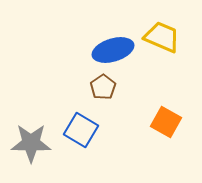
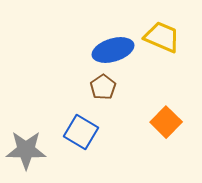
orange square: rotated 16 degrees clockwise
blue square: moved 2 px down
gray star: moved 5 px left, 7 px down
